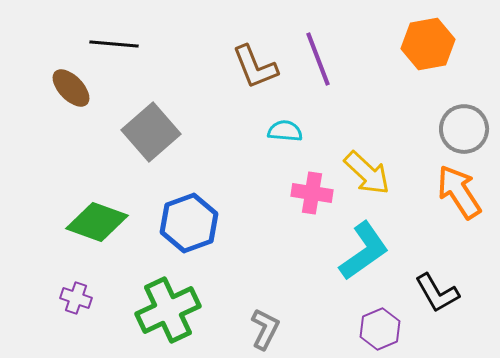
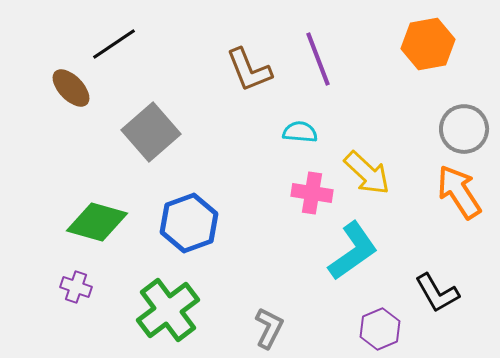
black line: rotated 39 degrees counterclockwise
brown L-shape: moved 6 px left, 3 px down
cyan semicircle: moved 15 px right, 1 px down
green diamond: rotated 4 degrees counterclockwise
cyan L-shape: moved 11 px left
purple cross: moved 11 px up
green cross: rotated 12 degrees counterclockwise
gray L-shape: moved 4 px right, 1 px up
